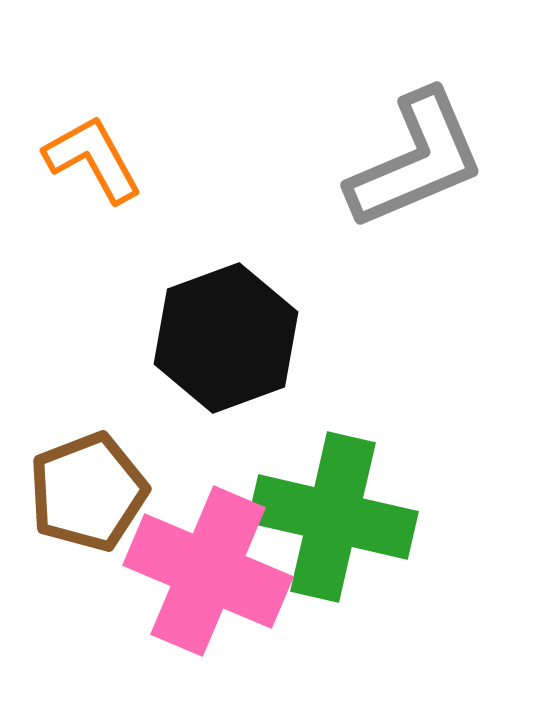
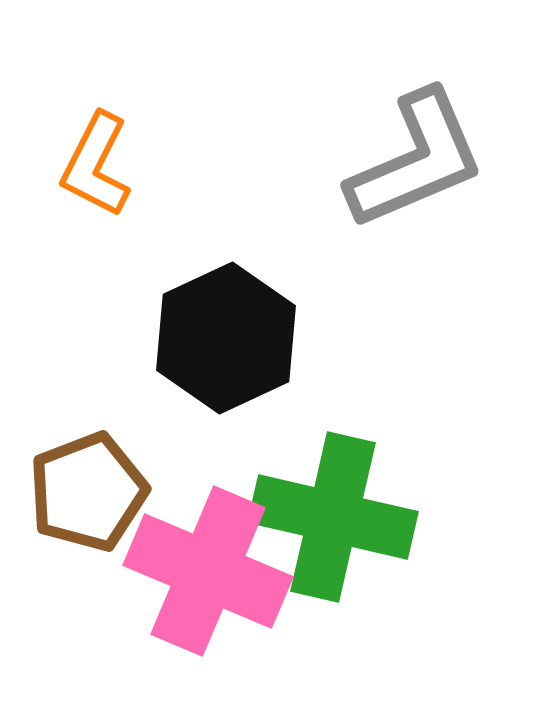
orange L-shape: moved 3 px right, 6 px down; rotated 124 degrees counterclockwise
black hexagon: rotated 5 degrees counterclockwise
